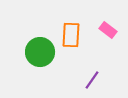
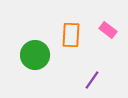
green circle: moved 5 px left, 3 px down
